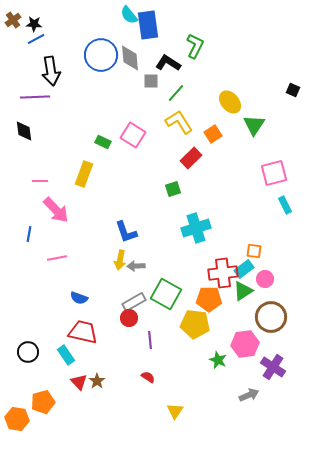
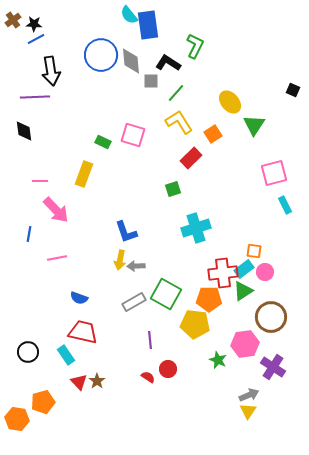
gray diamond at (130, 58): moved 1 px right, 3 px down
pink square at (133, 135): rotated 15 degrees counterclockwise
pink circle at (265, 279): moved 7 px up
red circle at (129, 318): moved 39 px right, 51 px down
yellow triangle at (175, 411): moved 73 px right
